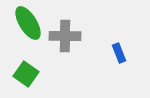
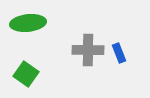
green ellipse: rotated 64 degrees counterclockwise
gray cross: moved 23 px right, 14 px down
